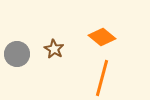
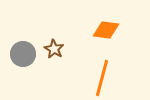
orange diamond: moved 4 px right, 7 px up; rotated 32 degrees counterclockwise
gray circle: moved 6 px right
